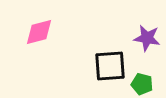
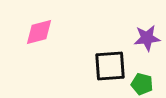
purple star: rotated 16 degrees counterclockwise
